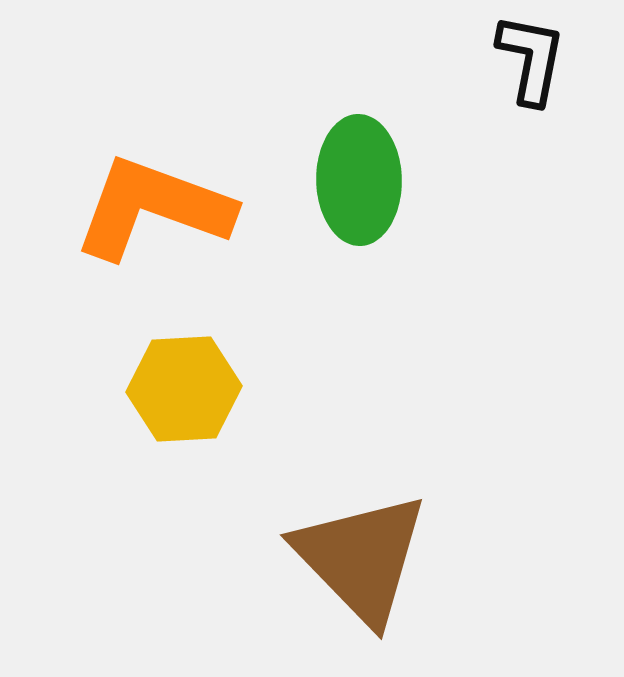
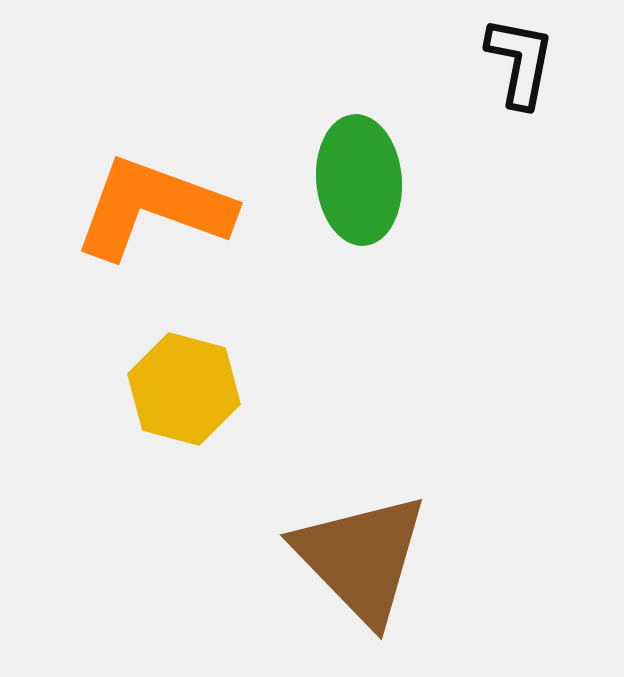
black L-shape: moved 11 px left, 3 px down
green ellipse: rotated 4 degrees counterclockwise
yellow hexagon: rotated 18 degrees clockwise
